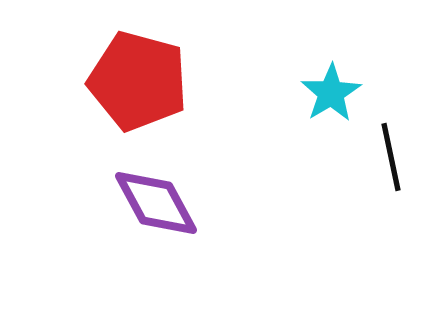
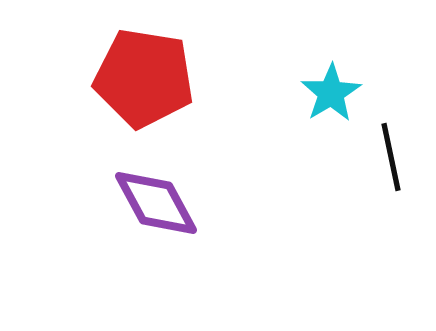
red pentagon: moved 6 px right, 3 px up; rotated 6 degrees counterclockwise
